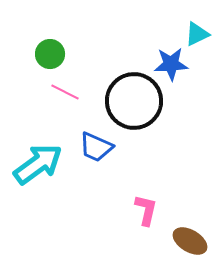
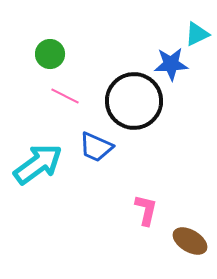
pink line: moved 4 px down
